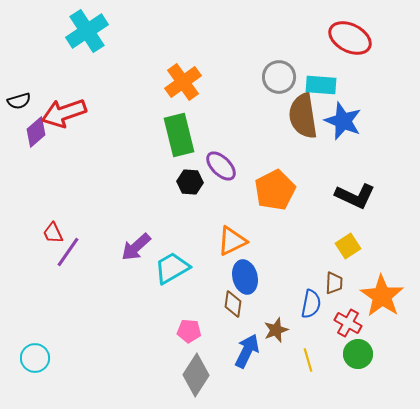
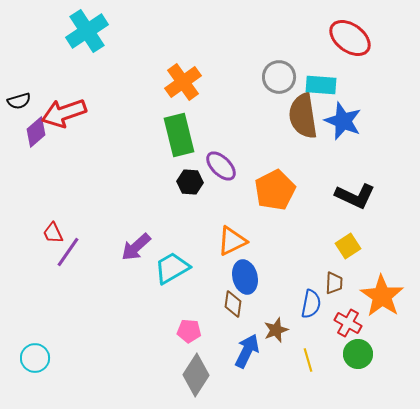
red ellipse: rotated 9 degrees clockwise
